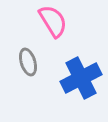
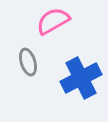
pink semicircle: rotated 88 degrees counterclockwise
